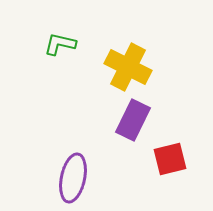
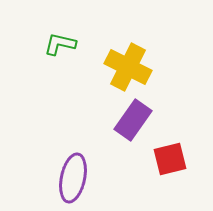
purple rectangle: rotated 9 degrees clockwise
